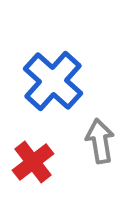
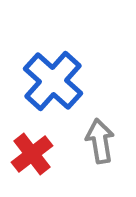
red cross: moved 1 px left, 8 px up
